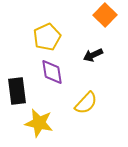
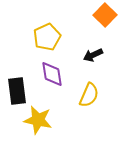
purple diamond: moved 2 px down
yellow semicircle: moved 3 px right, 8 px up; rotated 20 degrees counterclockwise
yellow star: moved 1 px left, 3 px up
